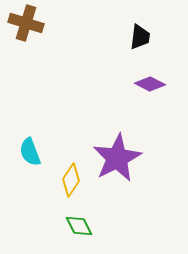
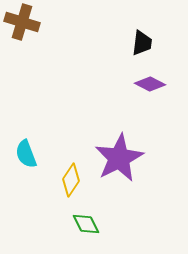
brown cross: moved 4 px left, 1 px up
black trapezoid: moved 2 px right, 6 px down
cyan semicircle: moved 4 px left, 2 px down
purple star: moved 2 px right
green diamond: moved 7 px right, 2 px up
